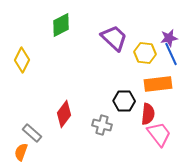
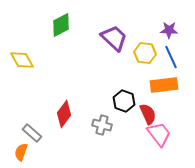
purple star: moved 8 px up; rotated 12 degrees clockwise
blue line: moved 3 px down
yellow diamond: rotated 55 degrees counterclockwise
orange rectangle: moved 6 px right, 1 px down
black hexagon: rotated 20 degrees clockwise
red semicircle: rotated 30 degrees counterclockwise
